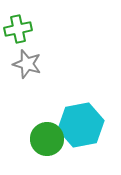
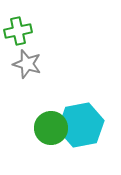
green cross: moved 2 px down
green circle: moved 4 px right, 11 px up
